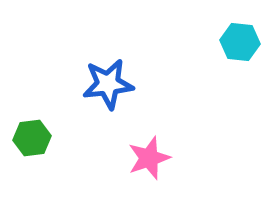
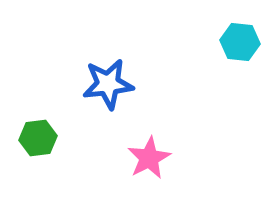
green hexagon: moved 6 px right
pink star: rotated 9 degrees counterclockwise
